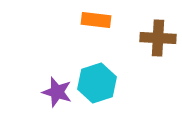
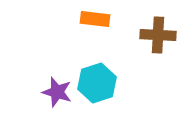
orange rectangle: moved 1 px left, 1 px up
brown cross: moved 3 px up
